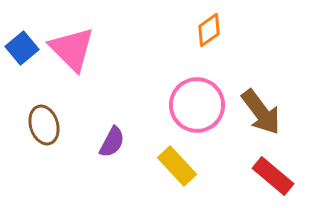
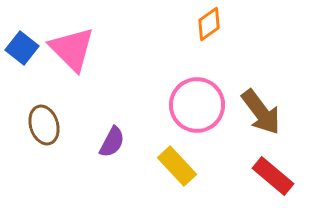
orange diamond: moved 6 px up
blue square: rotated 12 degrees counterclockwise
